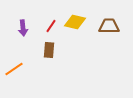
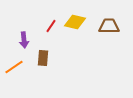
purple arrow: moved 1 px right, 12 px down
brown rectangle: moved 6 px left, 8 px down
orange line: moved 2 px up
